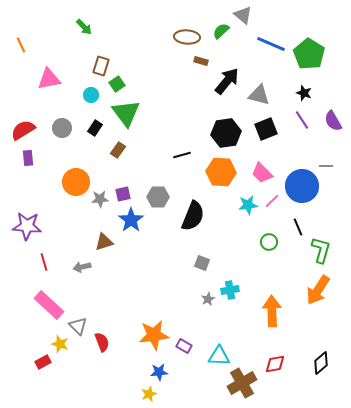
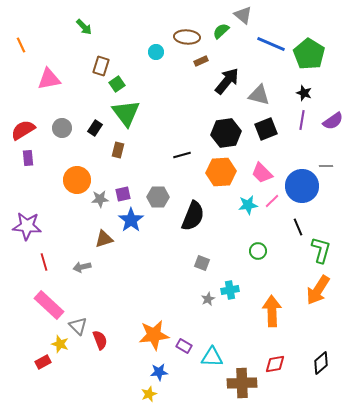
brown rectangle at (201, 61): rotated 40 degrees counterclockwise
cyan circle at (91, 95): moved 65 px right, 43 px up
purple line at (302, 120): rotated 42 degrees clockwise
purple semicircle at (333, 121): rotated 95 degrees counterclockwise
brown rectangle at (118, 150): rotated 21 degrees counterclockwise
orange hexagon at (221, 172): rotated 8 degrees counterclockwise
orange circle at (76, 182): moved 1 px right, 2 px up
brown triangle at (104, 242): moved 3 px up
green circle at (269, 242): moved 11 px left, 9 px down
red semicircle at (102, 342): moved 2 px left, 2 px up
cyan triangle at (219, 356): moved 7 px left, 1 px down
brown cross at (242, 383): rotated 28 degrees clockwise
